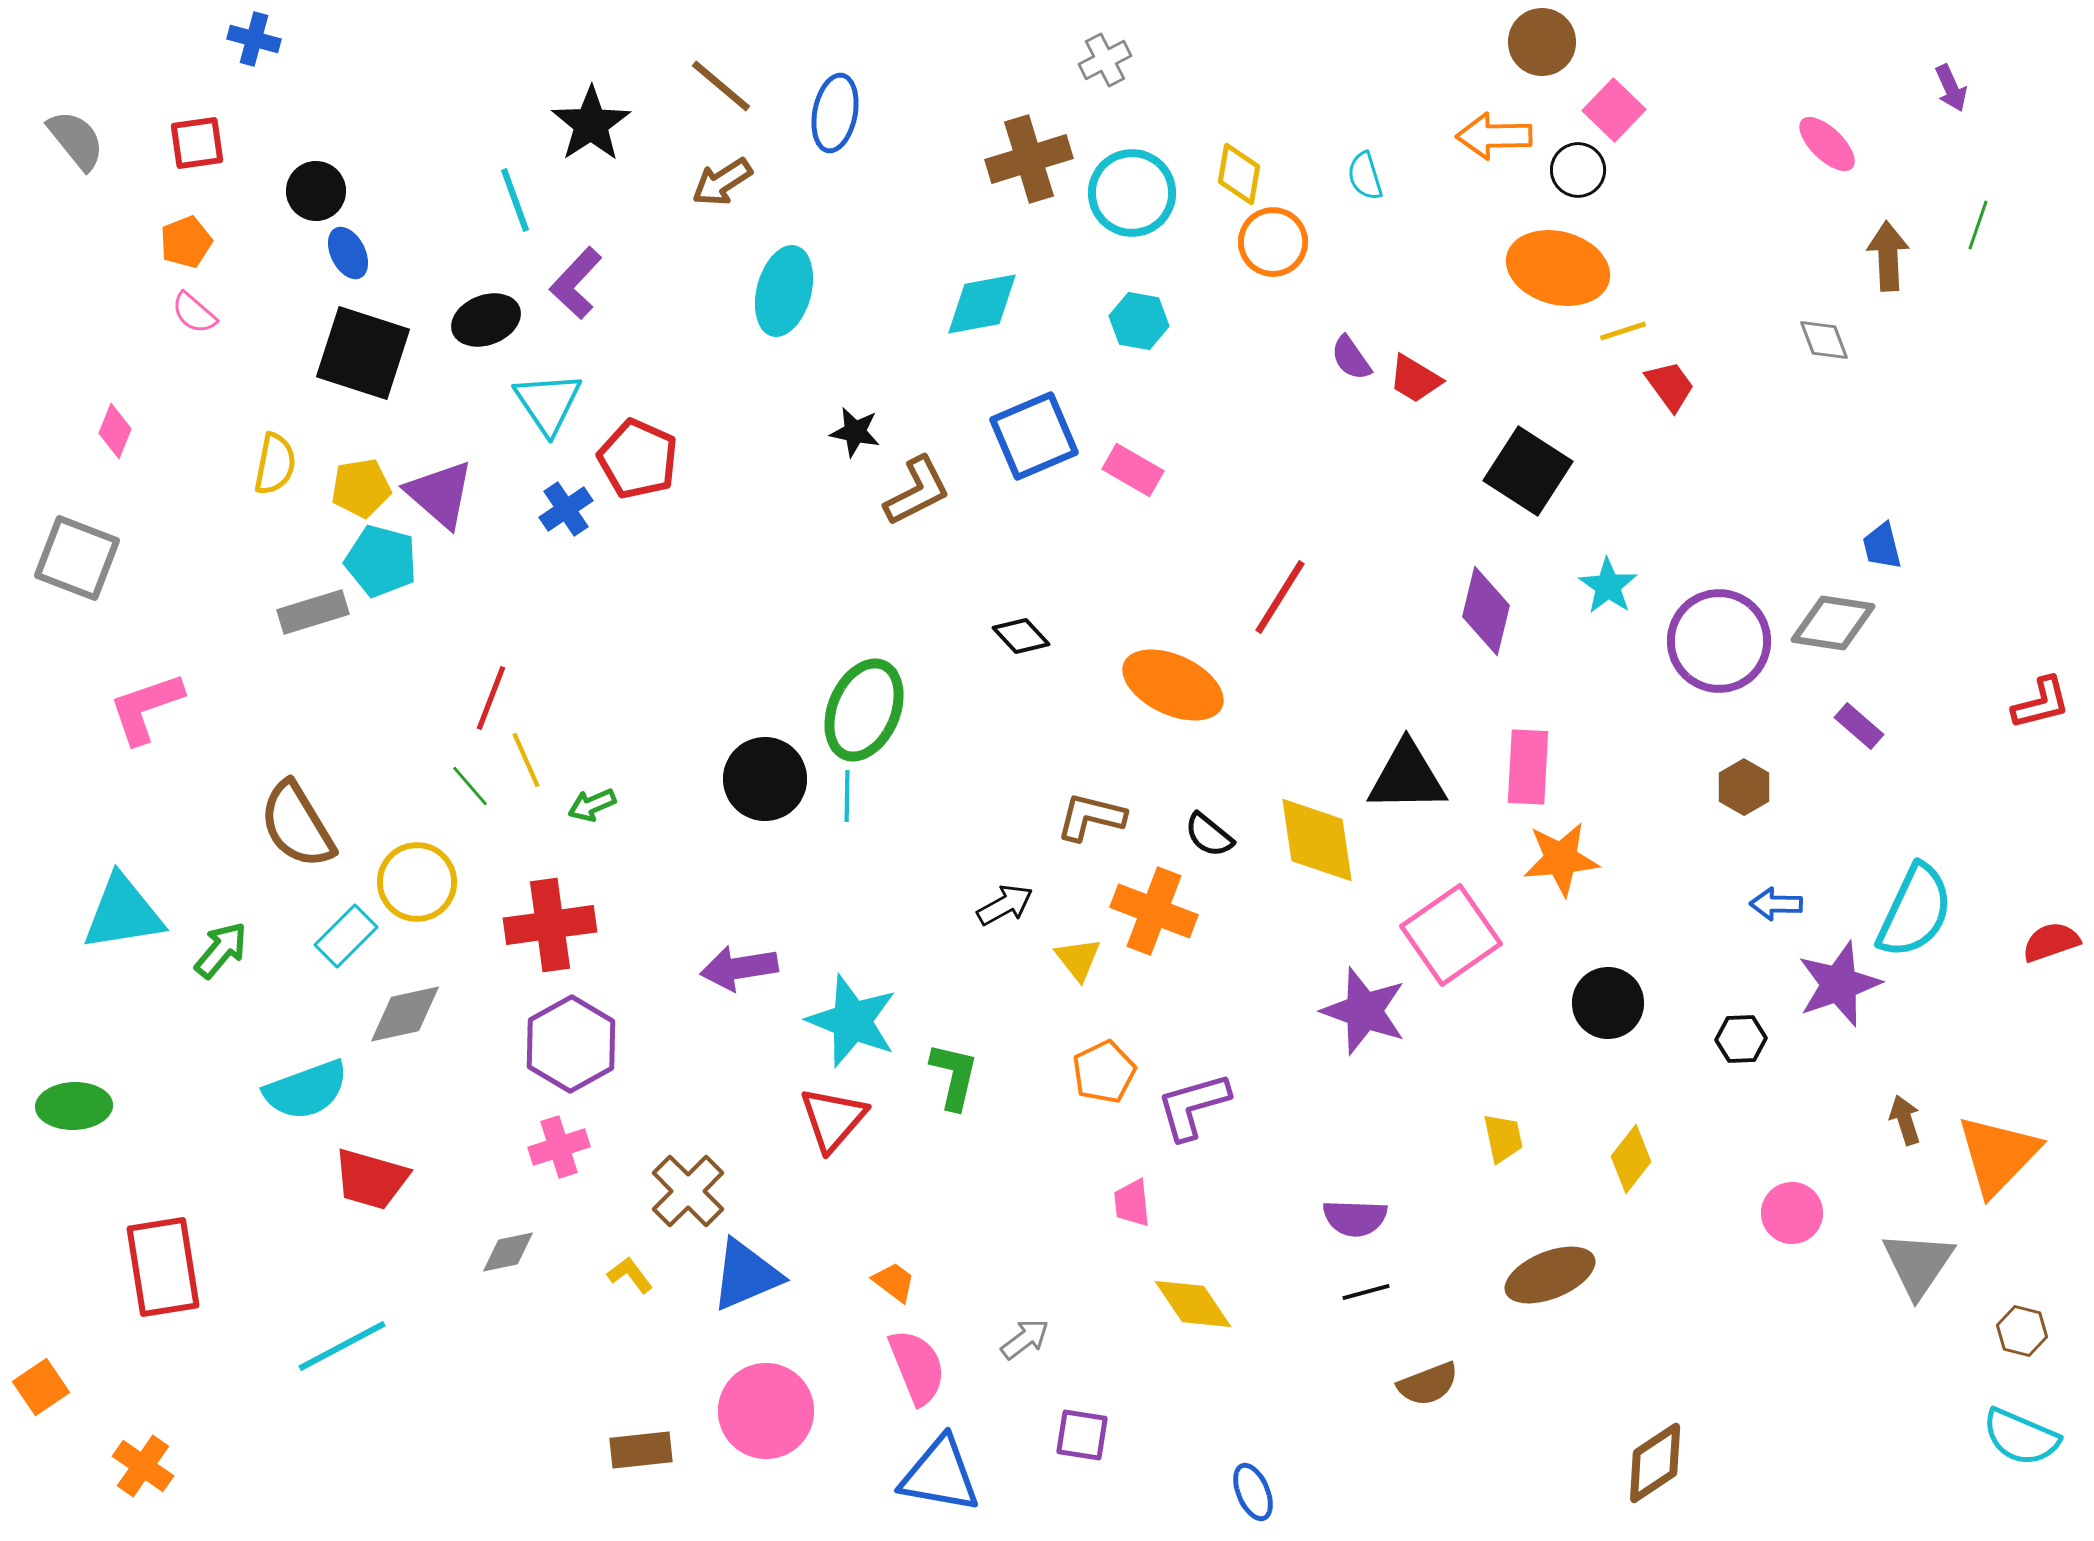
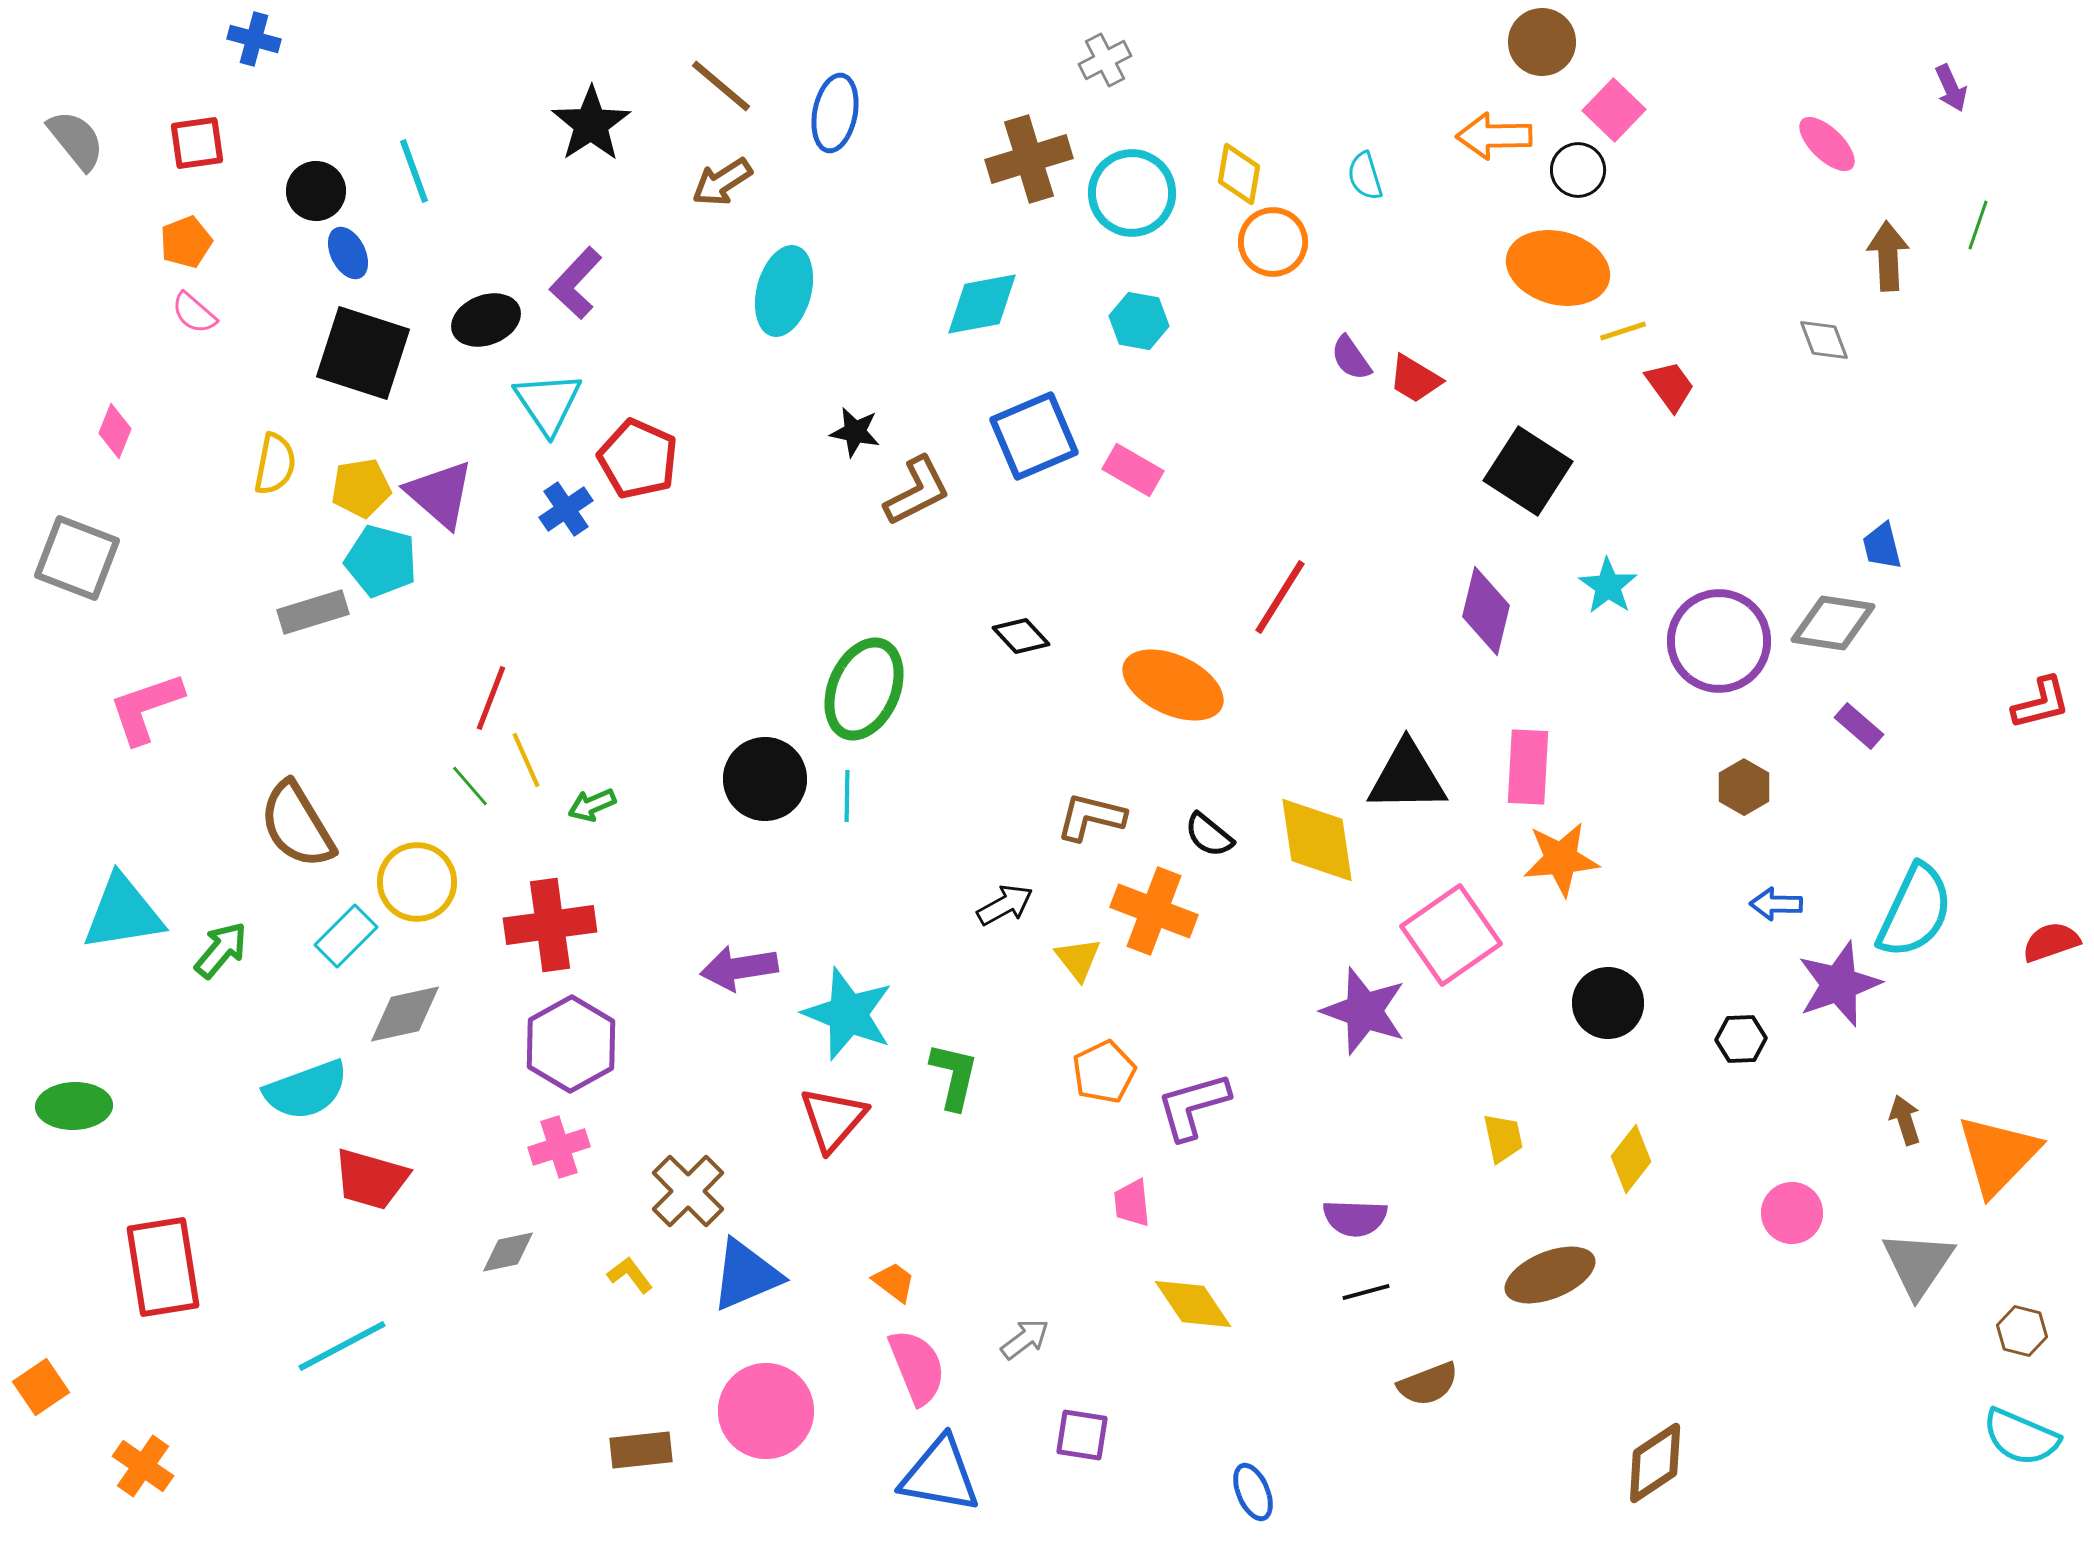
cyan line at (515, 200): moved 101 px left, 29 px up
green ellipse at (864, 710): moved 21 px up
cyan star at (852, 1021): moved 4 px left, 7 px up
